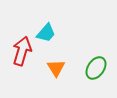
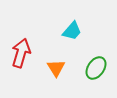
cyan trapezoid: moved 26 px right, 2 px up
red arrow: moved 1 px left, 2 px down
